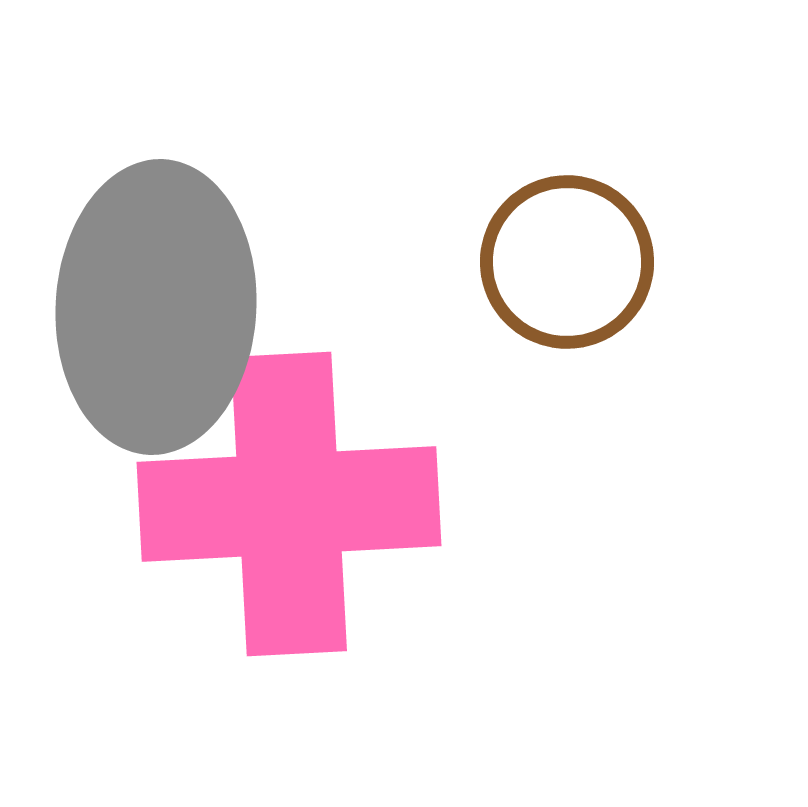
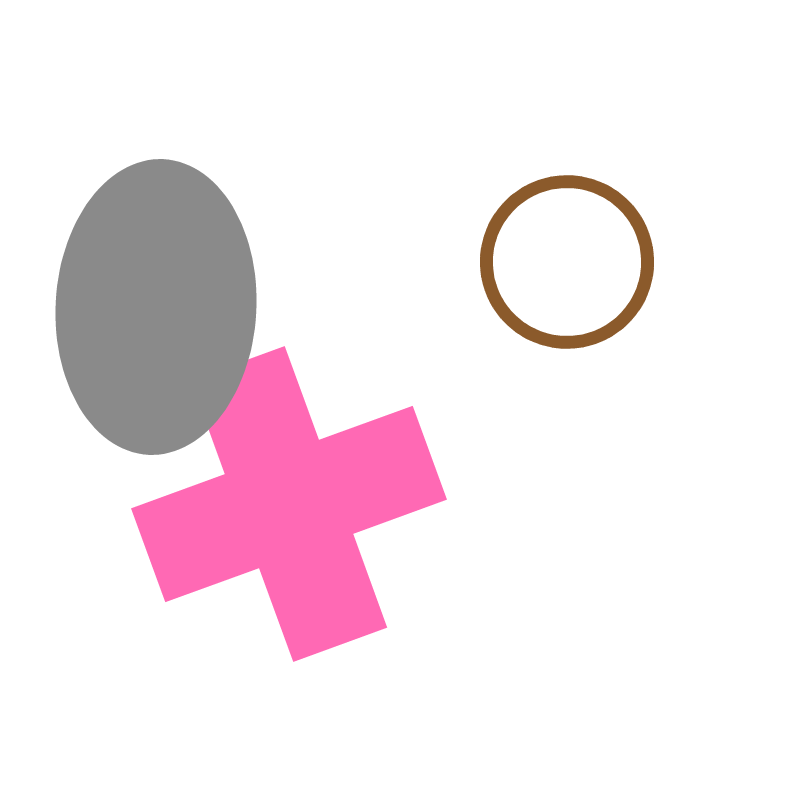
pink cross: rotated 17 degrees counterclockwise
